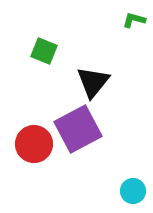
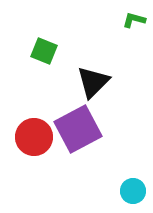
black triangle: rotated 6 degrees clockwise
red circle: moved 7 px up
